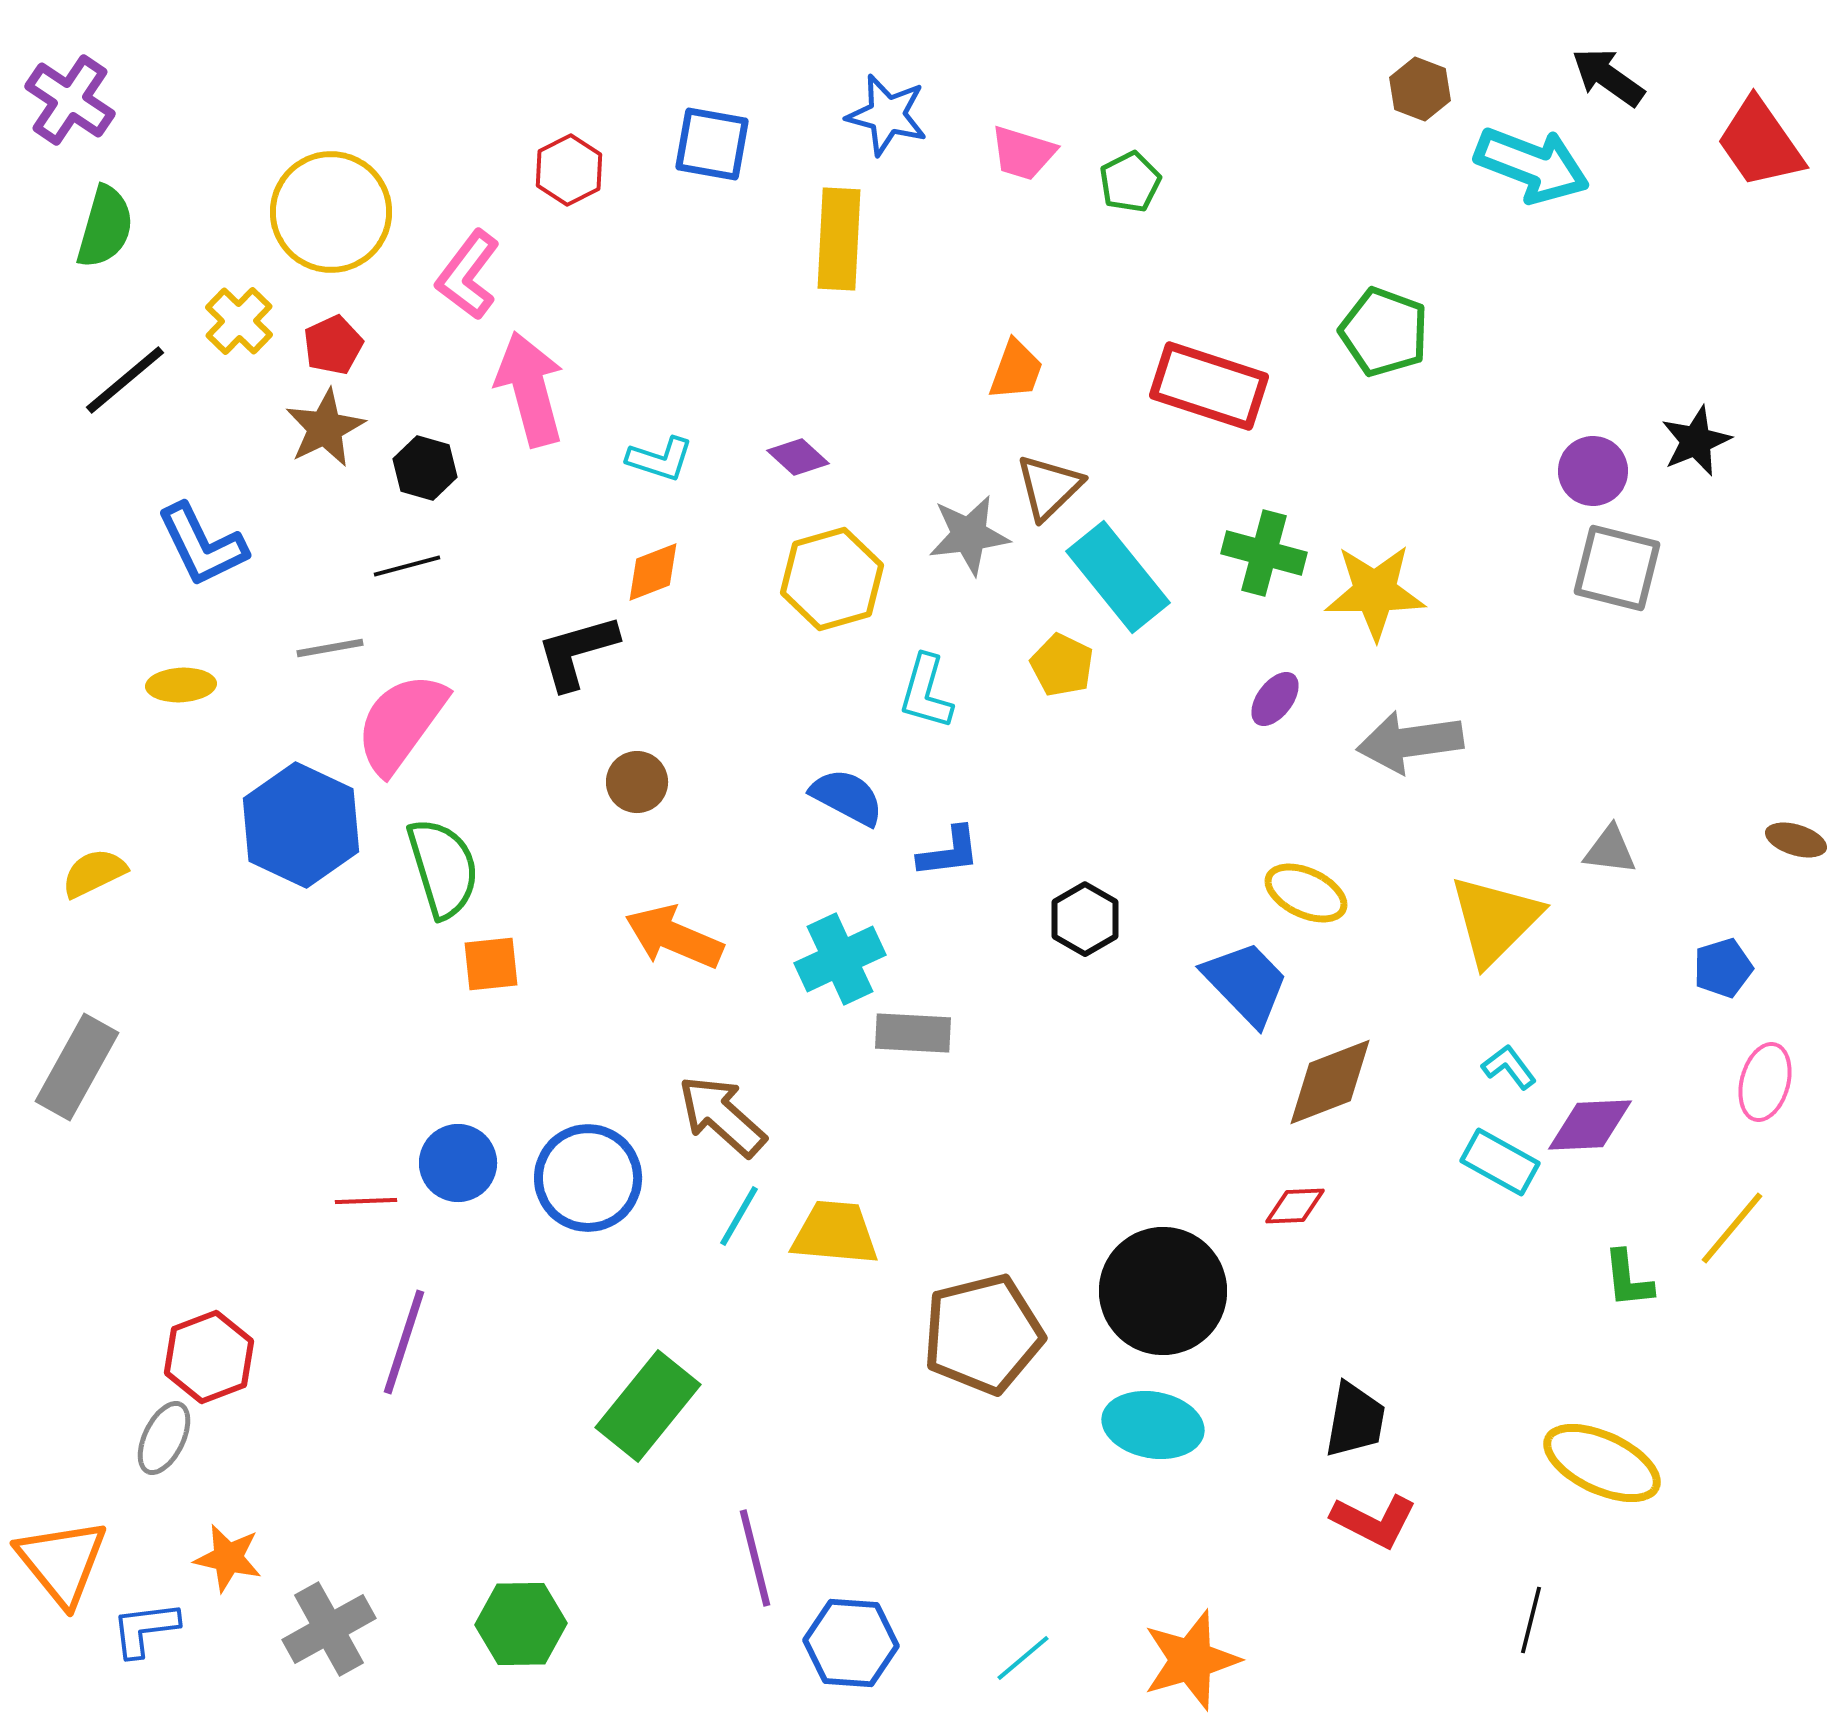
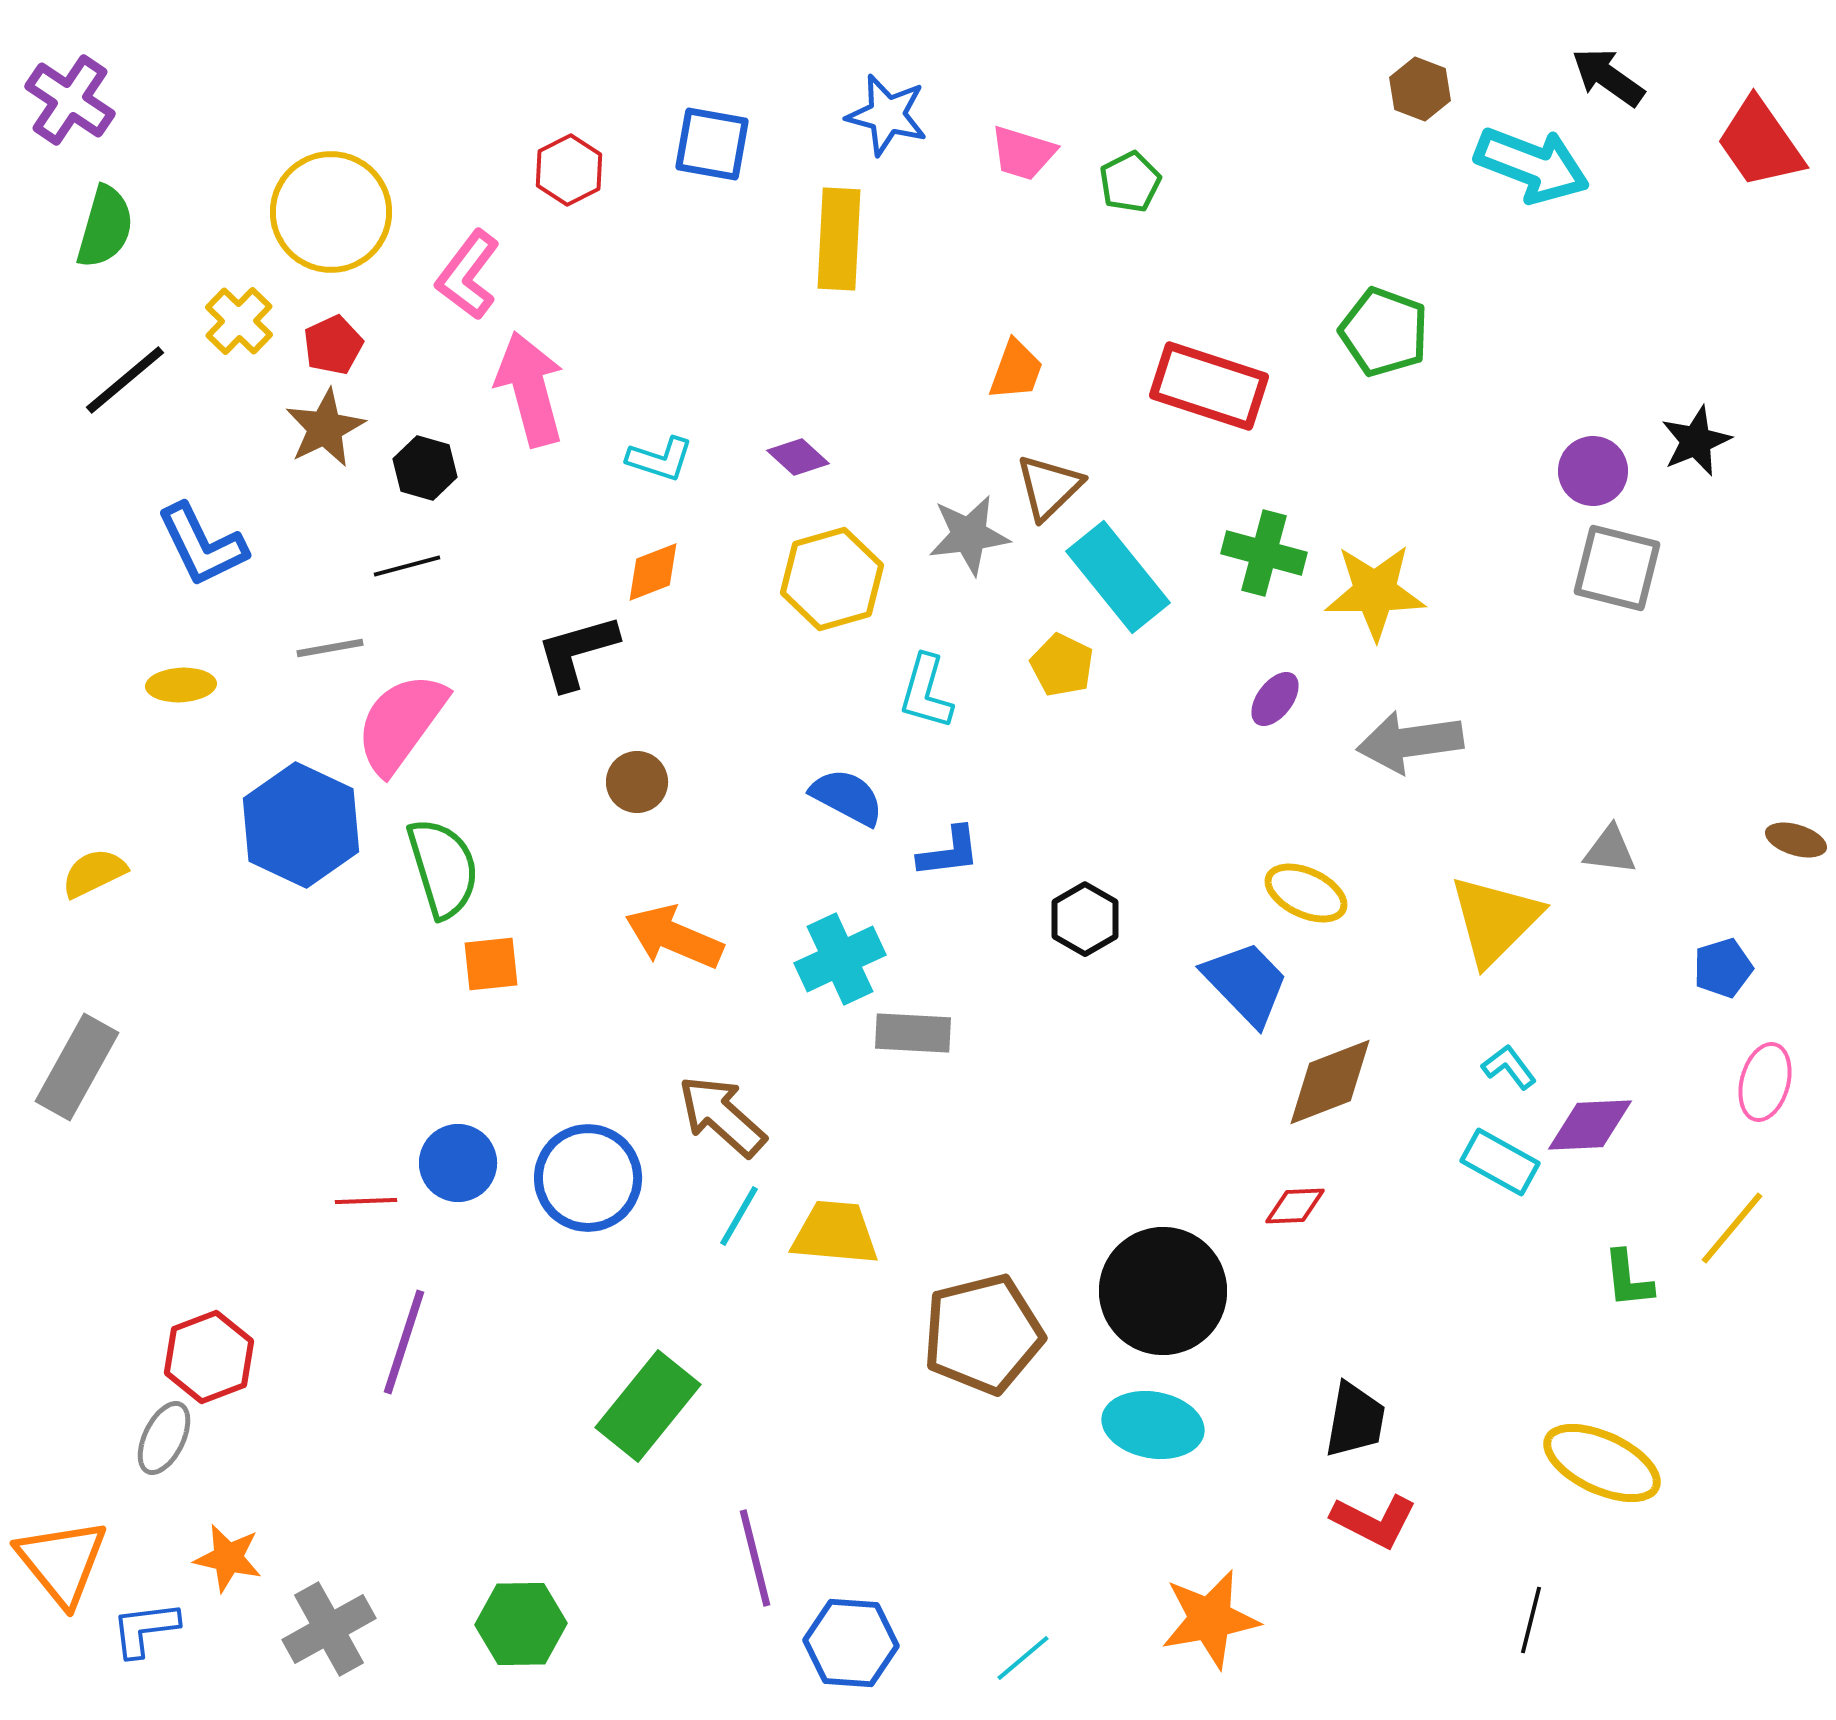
orange star at (1191, 1660): moved 19 px right, 41 px up; rotated 6 degrees clockwise
